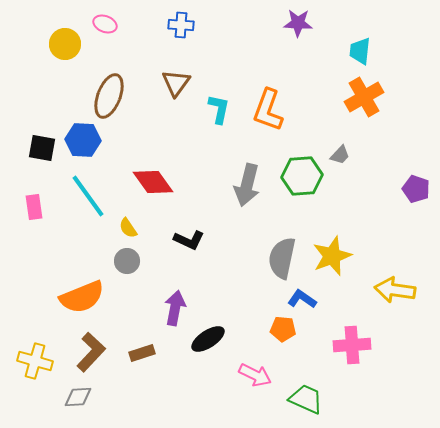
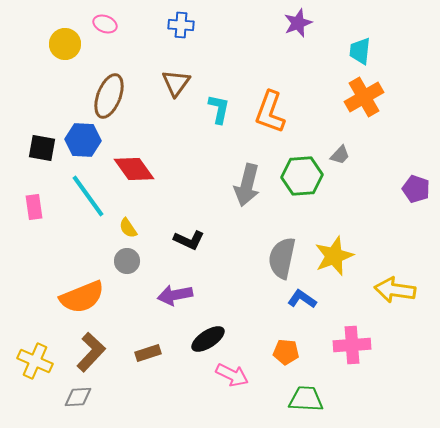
purple star: rotated 24 degrees counterclockwise
orange L-shape: moved 2 px right, 2 px down
red diamond: moved 19 px left, 13 px up
yellow star: moved 2 px right
purple arrow: moved 13 px up; rotated 112 degrees counterclockwise
orange pentagon: moved 3 px right, 23 px down
brown rectangle: moved 6 px right
yellow cross: rotated 8 degrees clockwise
pink arrow: moved 23 px left
green trapezoid: rotated 21 degrees counterclockwise
